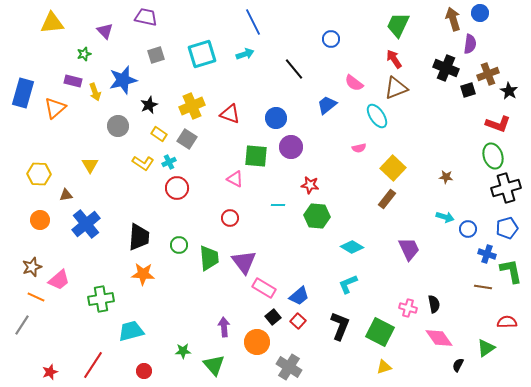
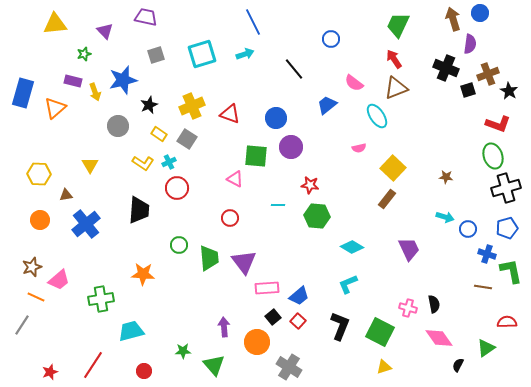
yellow triangle at (52, 23): moved 3 px right, 1 px down
black trapezoid at (139, 237): moved 27 px up
pink rectangle at (264, 288): moved 3 px right; rotated 35 degrees counterclockwise
